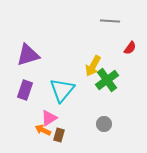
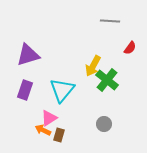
green cross: rotated 15 degrees counterclockwise
